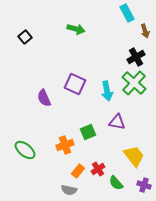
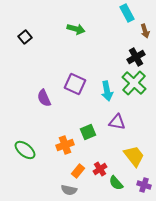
red cross: moved 2 px right
